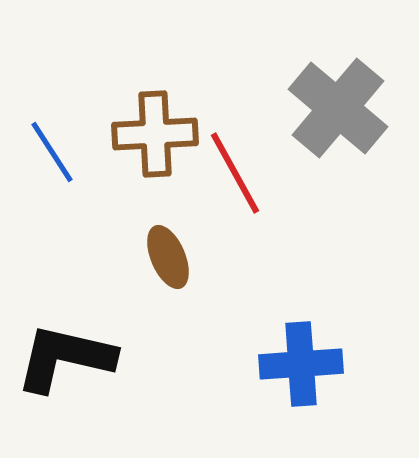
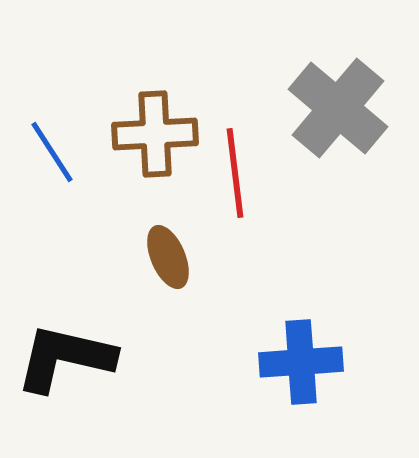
red line: rotated 22 degrees clockwise
blue cross: moved 2 px up
